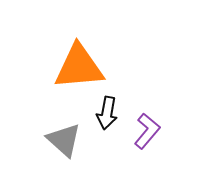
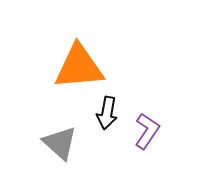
purple L-shape: rotated 6 degrees counterclockwise
gray triangle: moved 4 px left, 3 px down
